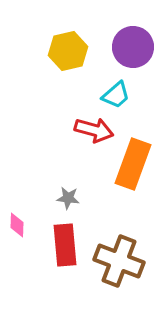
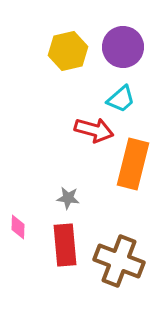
purple circle: moved 10 px left
cyan trapezoid: moved 5 px right, 4 px down
orange rectangle: rotated 6 degrees counterclockwise
pink diamond: moved 1 px right, 2 px down
